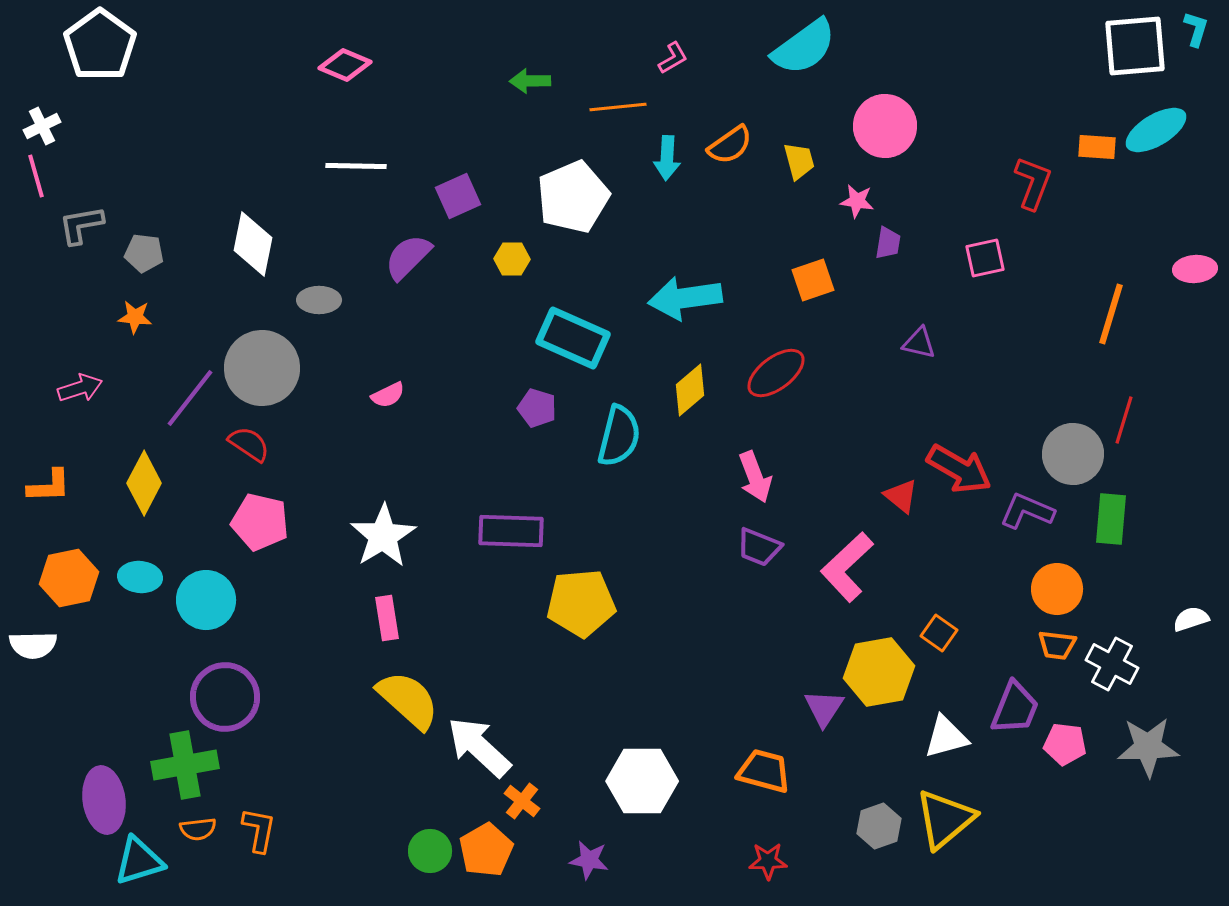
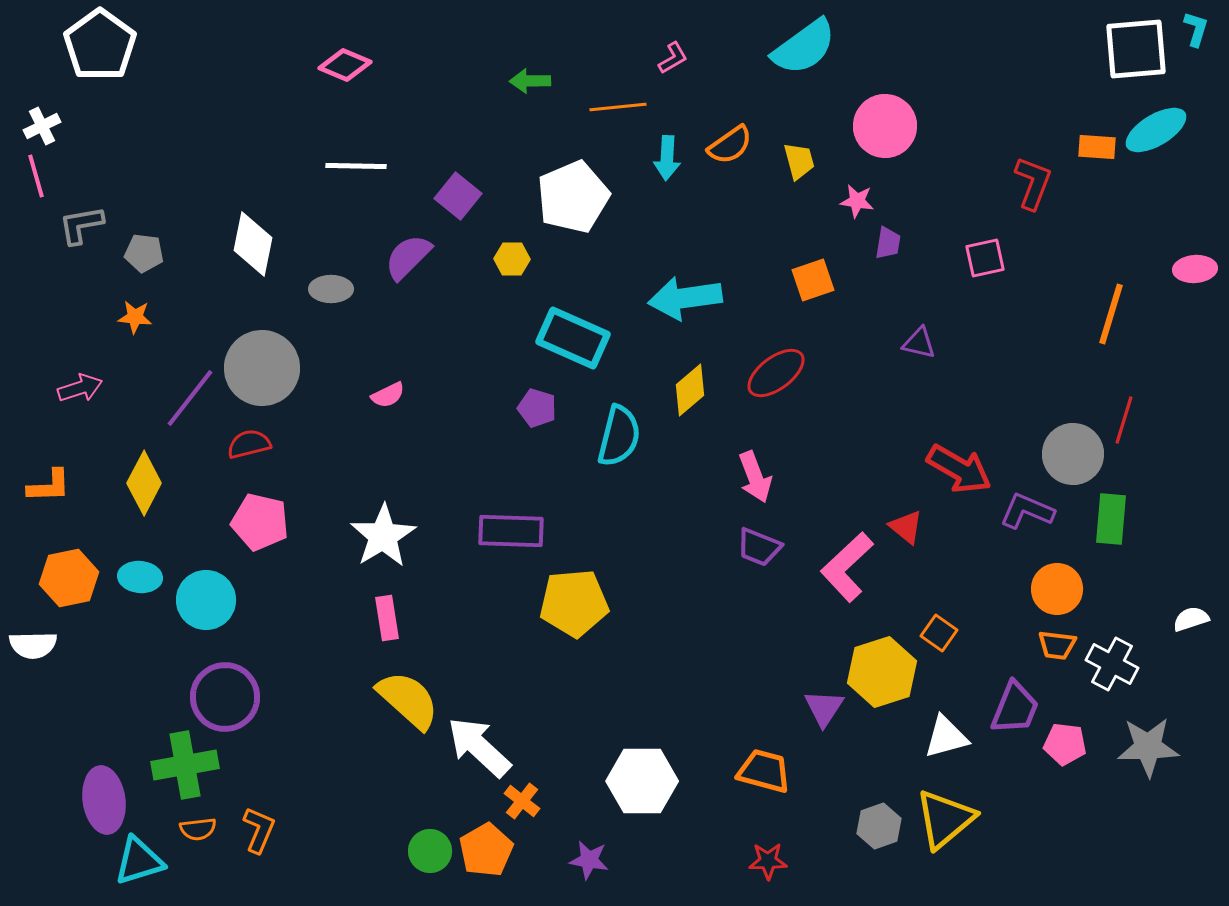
white square at (1135, 46): moved 1 px right, 3 px down
purple square at (458, 196): rotated 27 degrees counterclockwise
gray ellipse at (319, 300): moved 12 px right, 11 px up
red semicircle at (249, 444): rotated 48 degrees counterclockwise
red triangle at (901, 496): moved 5 px right, 31 px down
yellow pentagon at (581, 603): moved 7 px left
yellow hexagon at (879, 672): moved 3 px right; rotated 8 degrees counterclockwise
orange L-shape at (259, 830): rotated 12 degrees clockwise
